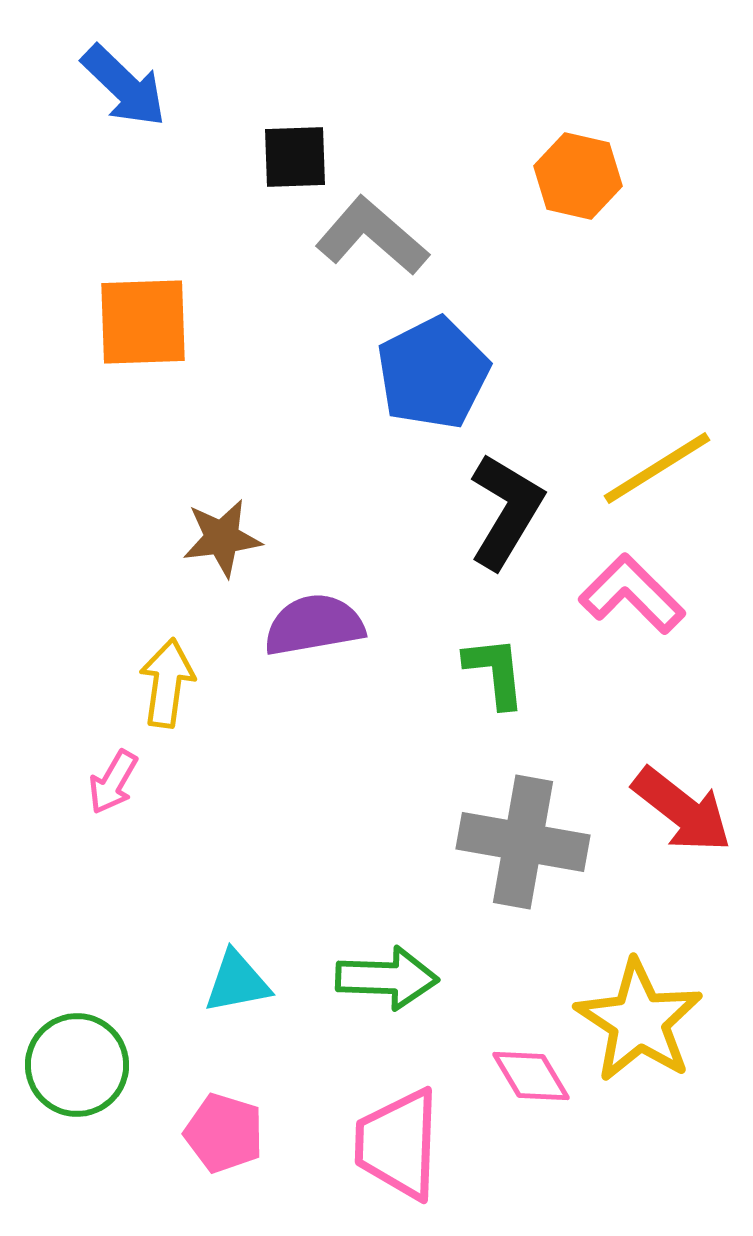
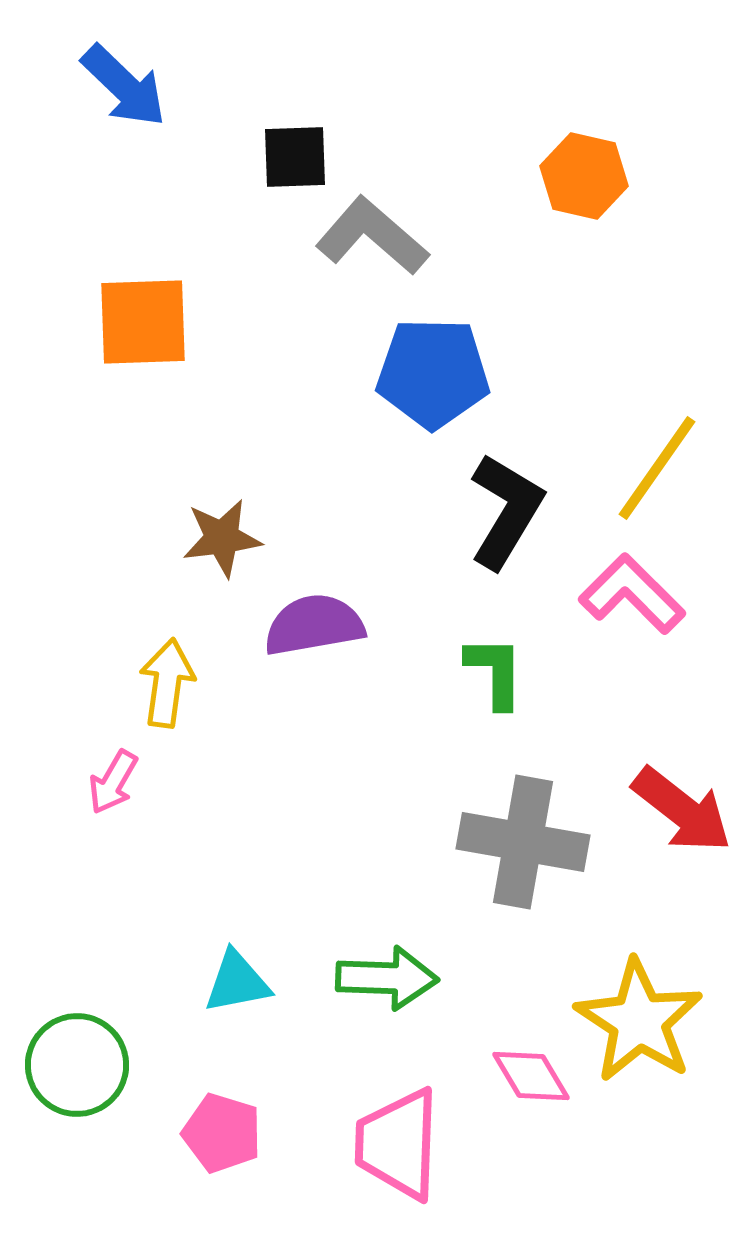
orange hexagon: moved 6 px right
blue pentagon: rotated 28 degrees clockwise
yellow line: rotated 23 degrees counterclockwise
green L-shape: rotated 6 degrees clockwise
pink pentagon: moved 2 px left
